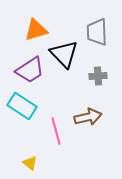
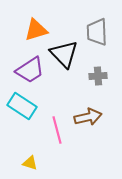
pink line: moved 1 px right, 1 px up
yellow triangle: rotated 21 degrees counterclockwise
